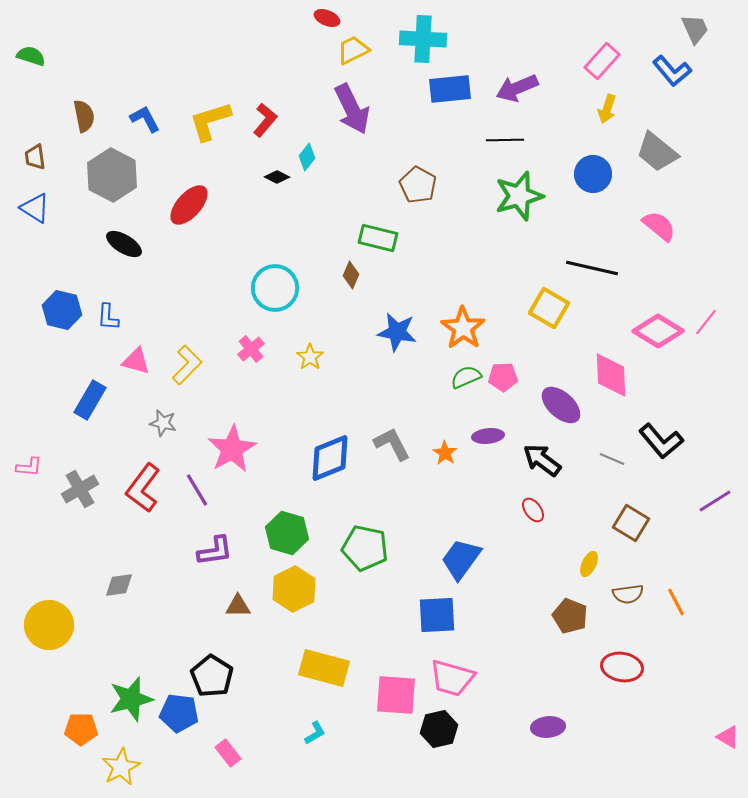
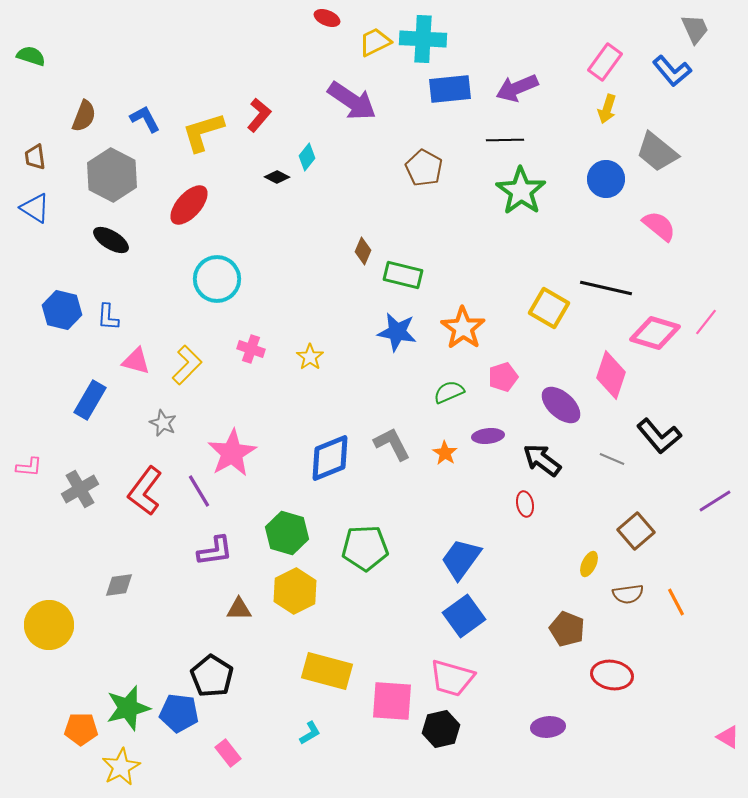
yellow trapezoid at (353, 50): moved 22 px right, 8 px up
pink rectangle at (602, 61): moved 3 px right, 1 px down; rotated 6 degrees counterclockwise
purple arrow at (352, 109): moved 8 px up; rotated 30 degrees counterclockwise
brown semicircle at (84, 116): rotated 32 degrees clockwise
red L-shape at (265, 120): moved 6 px left, 5 px up
yellow L-shape at (210, 121): moved 7 px left, 11 px down
blue circle at (593, 174): moved 13 px right, 5 px down
brown pentagon at (418, 185): moved 6 px right, 17 px up
green star at (519, 196): moved 2 px right, 5 px up; rotated 21 degrees counterclockwise
green rectangle at (378, 238): moved 25 px right, 37 px down
black ellipse at (124, 244): moved 13 px left, 4 px up
black line at (592, 268): moved 14 px right, 20 px down
brown diamond at (351, 275): moved 12 px right, 24 px up
cyan circle at (275, 288): moved 58 px left, 9 px up
pink diamond at (658, 331): moved 3 px left, 2 px down; rotated 15 degrees counterclockwise
pink cross at (251, 349): rotated 32 degrees counterclockwise
pink diamond at (611, 375): rotated 21 degrees clockwise
green semicircle at (466, 377): moved 17 px left, 15 px down
pink pentagon at (503, 377): rotated 16 degrees counterclockwise
gray star at (163, 423): rotated 12 degrees clockwise
black L-shape at (661, 441): moved 2 px left, 5 px up
pink star at (232, 449): moved 4 px down
red L-shape at (143, 488): moved 2 px right, 3 px down
purple line at (197, 490): moved 2 px right, 1 px down
red ellipse at (533, 510): moved 8 px left, 6 px up; rotated 25 degrees clockwise
brown square at (631, 523): moved 5 px right, 8 px down; rotated 18 degrees clockwise
green pentagon at (365, 548): rotated 15 degrees counterclockwise
yellow hexagon at (294, 589): moved 1 px right, 2 px down
brown triangle at (238, 606): moved 1 px right, 3 px down
blue square at (437, 615): moved 27 px right, 1 px down; rotated 33 degrees counterclockwise
brown pentagon at (570, 616): moved 3 px left, 13 px down
red ellipse at (622, 667): moved 10 px left, 8 px down
yellow rectangle at (324, 668): moved 3 px right, 3 px down
pink square at (396, 695): moved 4 px left, 6 px down
green star at (131, 699): moved 3 px left, 9 px down
black hexagon at (439, 729): moved 2 px right
cyan L-shape at (315, 733): moved 5 px left
